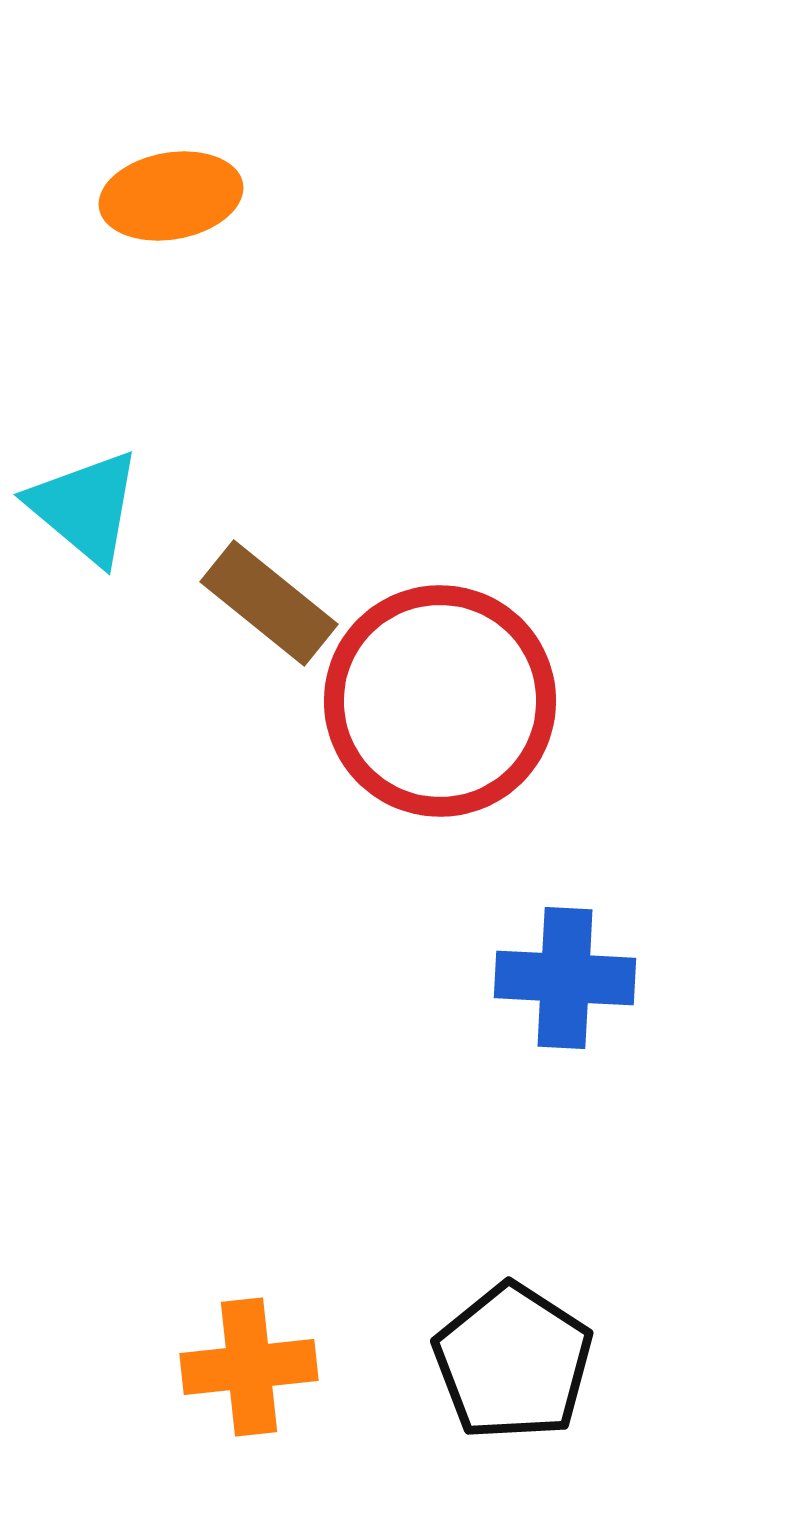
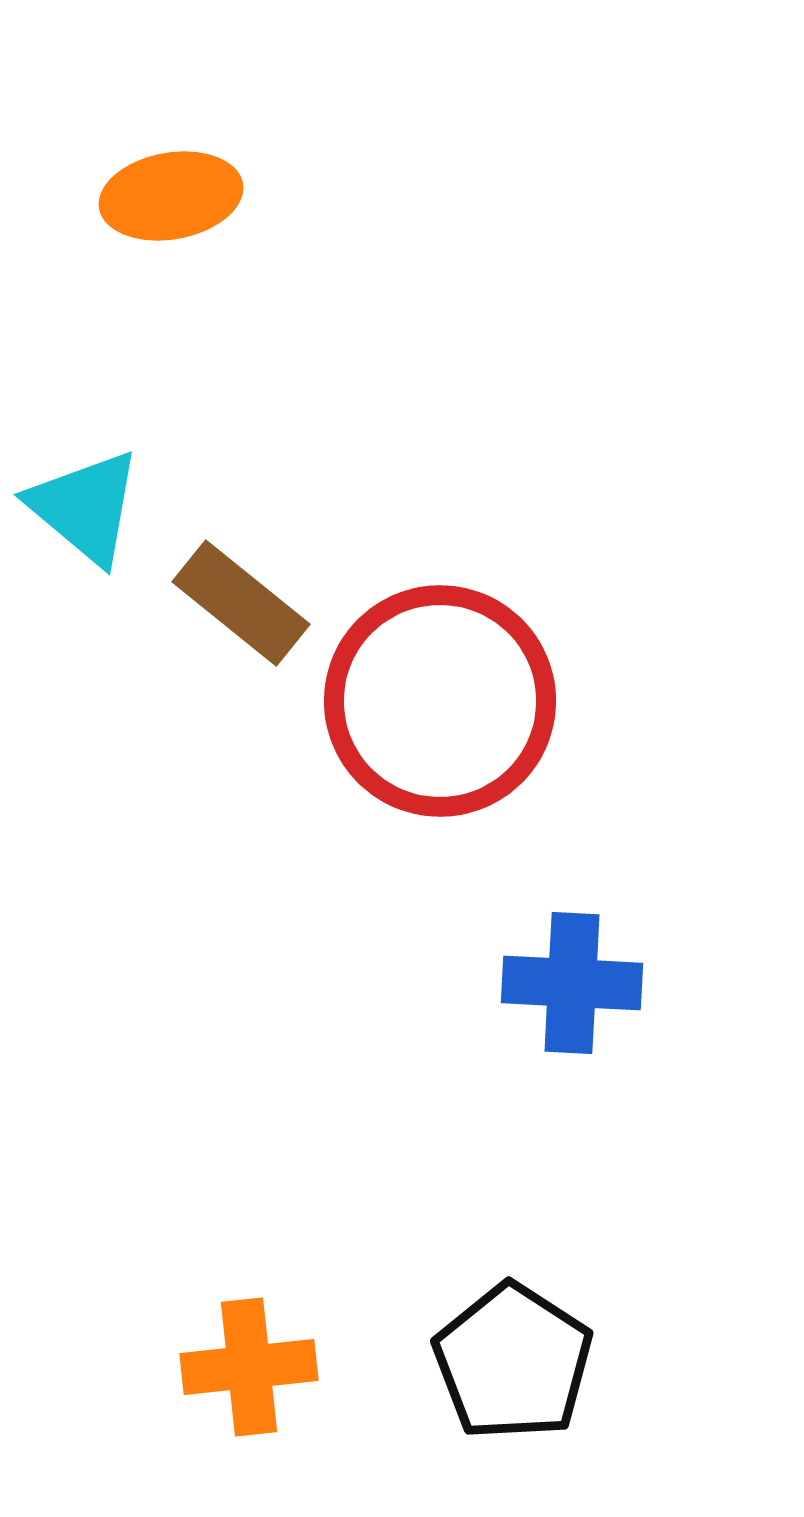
brown rectangle: moved 28 px left
blue cross: moved 7 px right, 5 px down
